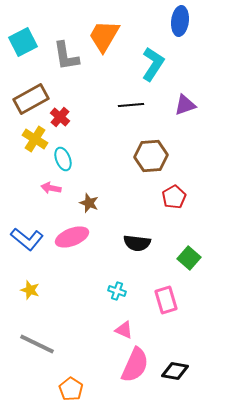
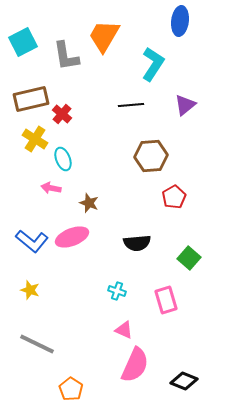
brown rectangle: rotated 16 degrees clockwise
purple triangle: rotated 20 degrees counterclockwise
red cross: moved 2 px right, 3 px up
blue L-shape: moved 5 px right, 2 px down
black semicircle: rotated 12 degrees counterclockwise
black diamond: moved 9 px right, 10 px down; rotated 12 degrees clockwise
